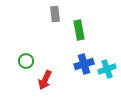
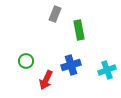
gray rectangle: rotated 28 degrees clockwise
blue cross: moved 13 px left, 1 px down
cyan cross: moved 1 px down
red arrow: moved 1 px right
